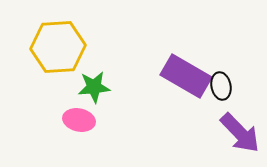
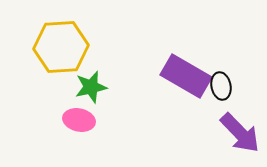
yellow hexagon: moved 3 px right
green star: moved 3 px left; rotated 8 degrees counterclockwise
